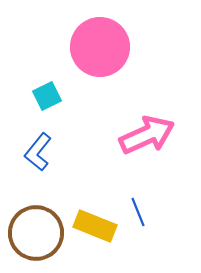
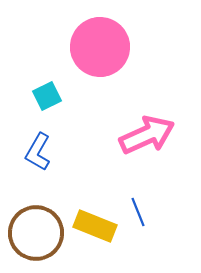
blue L-shape: rotated 9 degrees counterclockwise
